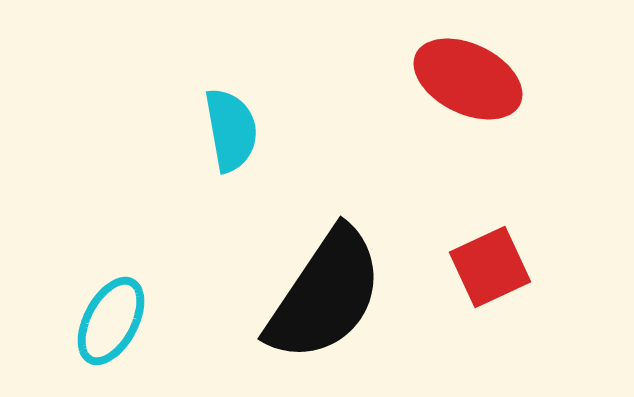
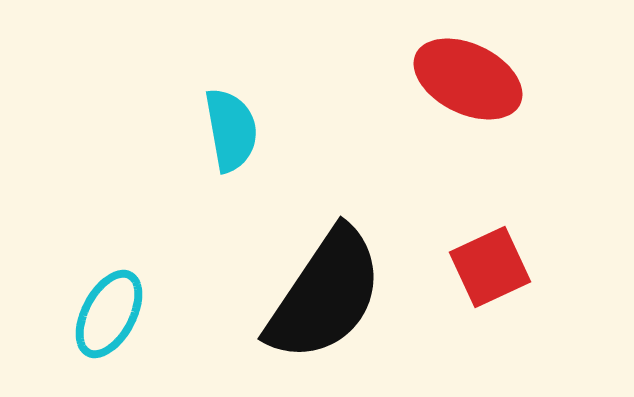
cyan ellipse: moved 2 px left, 7 px up
